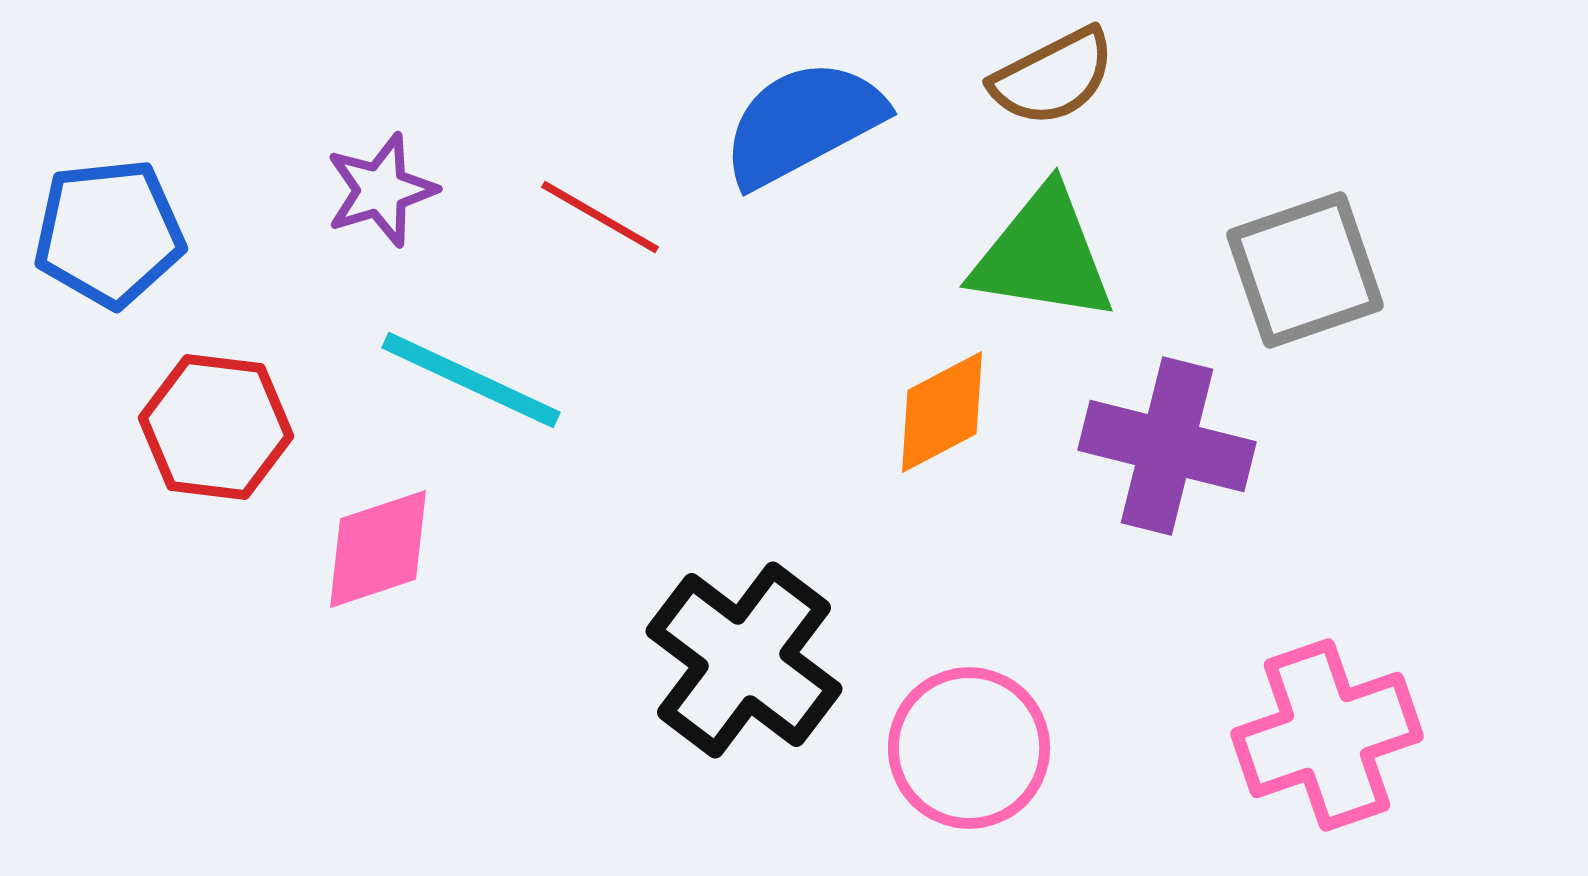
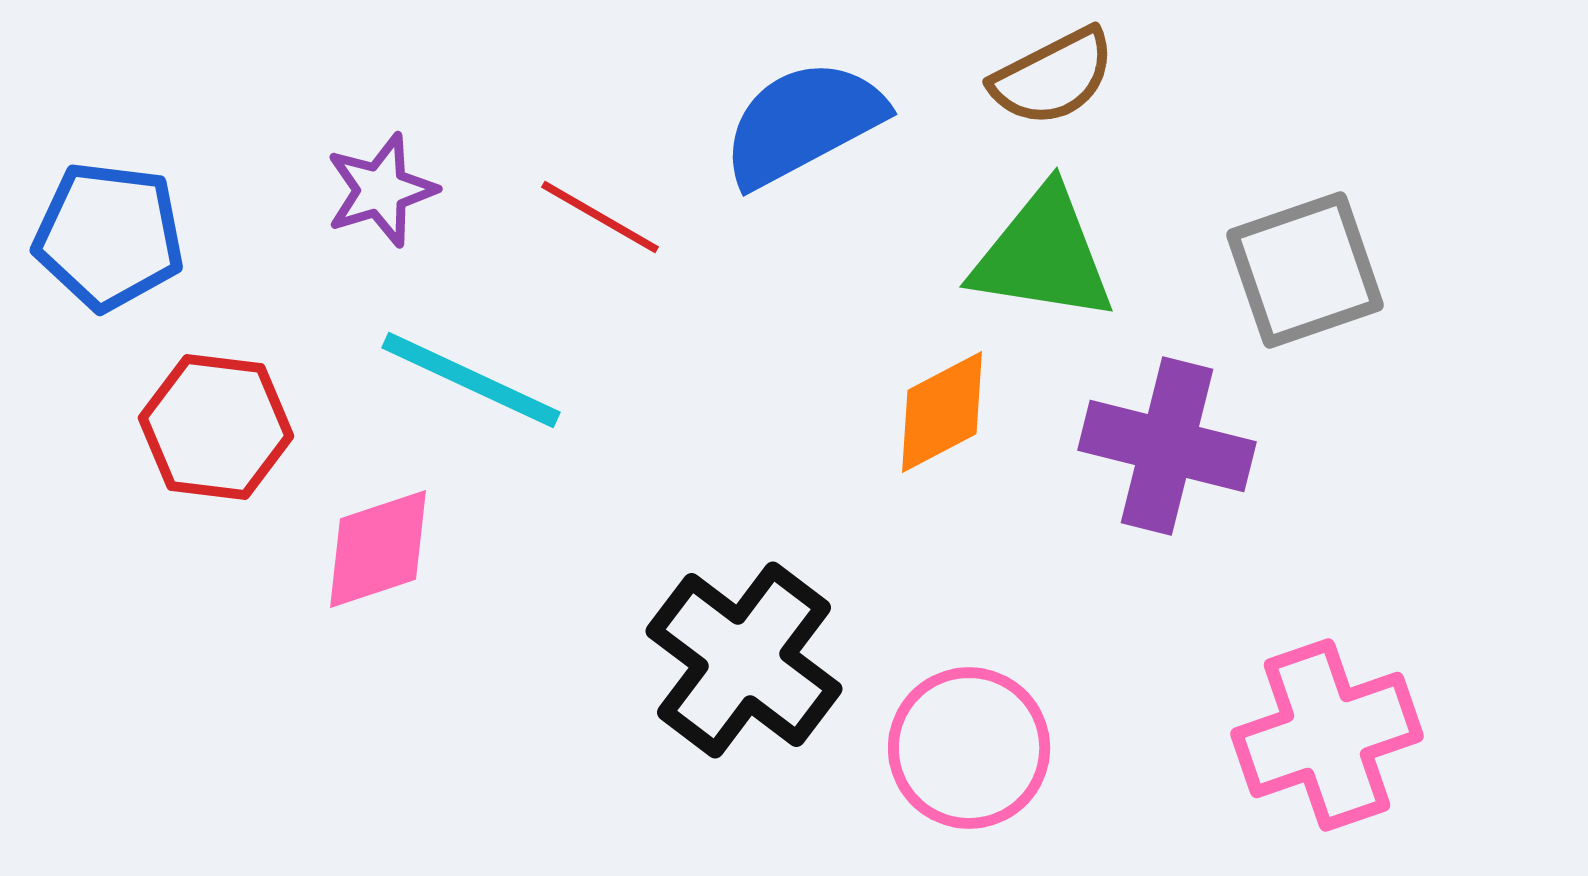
blue pentagon: moved 3 px down; rotated 13 degrees clockwise
